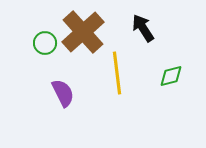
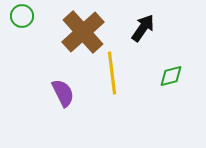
black arrow: rotated 68 degrees clockwise
green circle: moved 23 px left, 27 px up
yellow line: moved 5 px left
